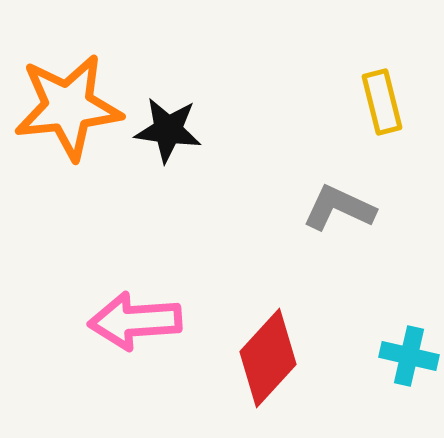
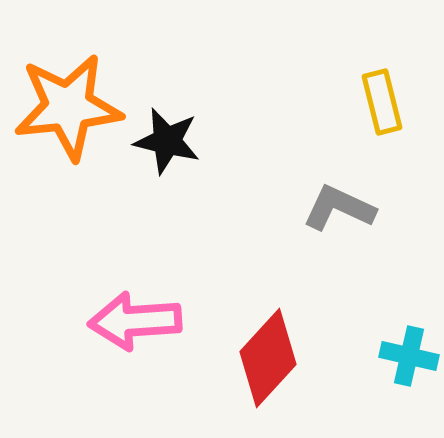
black star: moved 1 px left, 11 px down; rotated 6 degrees clockwise
